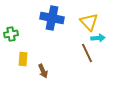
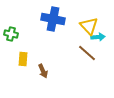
blue cross: moved 1 px right, 1 px down
yellow triangle: moved 4 px down
green cross: rotated 24 degrees clockwise
cyan arrow: moved 1 px up
brown line: rotated 24 degrees counterclockwise
